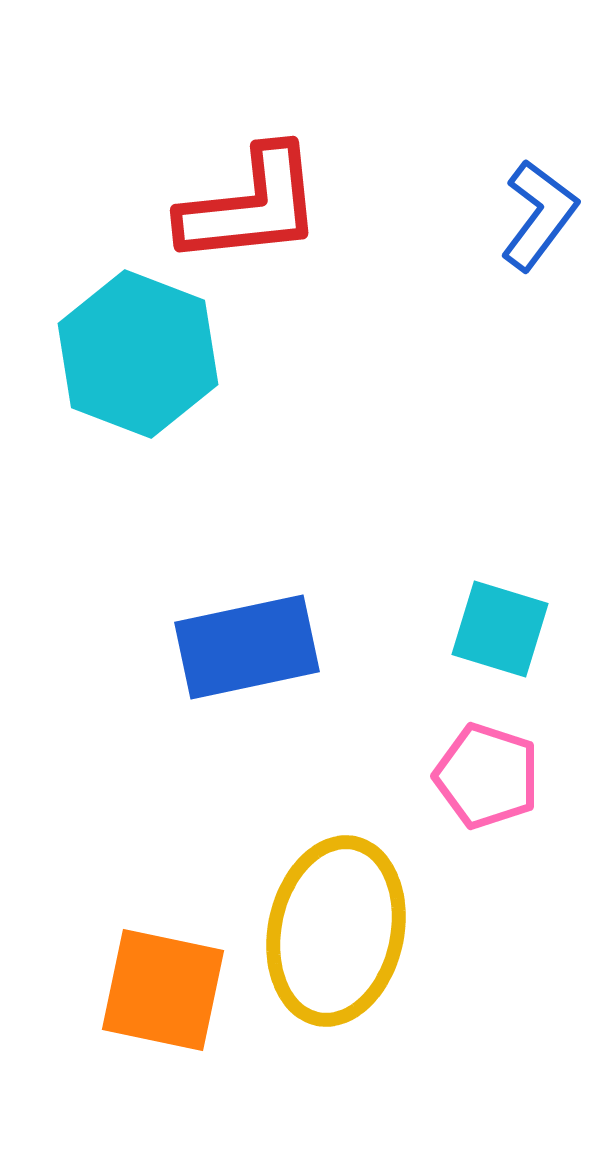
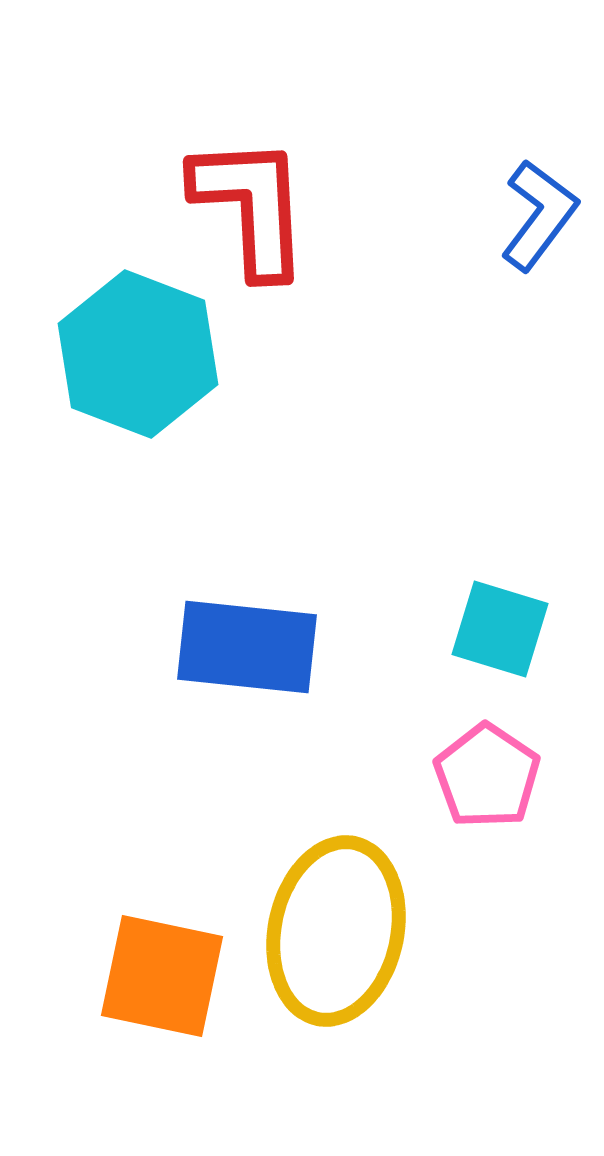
red L-shape: rotated 87 degrees counterclockwise
blue rectangle: rotated 18 degrees clockwise
pink pentagon: rotated 16 degrees clockwise
orange square: moved 1 px left, 14 px up
